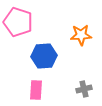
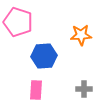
gray cross: rotated 14 degrees clockwise
